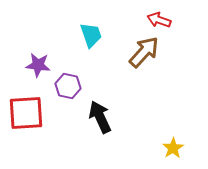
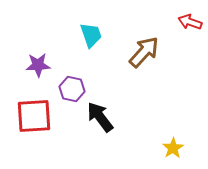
red arrow: moved 31 px right, 2 px down
purple star: rotated 10 degrees counterclockwise
purple hexagon: moved 4 px right, 3 px down
red square: moved 8 px right, 3 px down
black arrow: rotated 12 degrees counterclockwise
